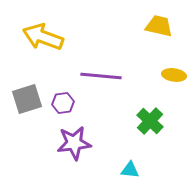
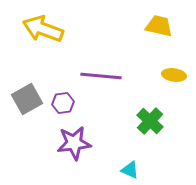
yellow arrow: moved 8 px up
gray square: rotated 12 degrees counterclockwise
cyan triangle: rotated 18 degrees clockwise
